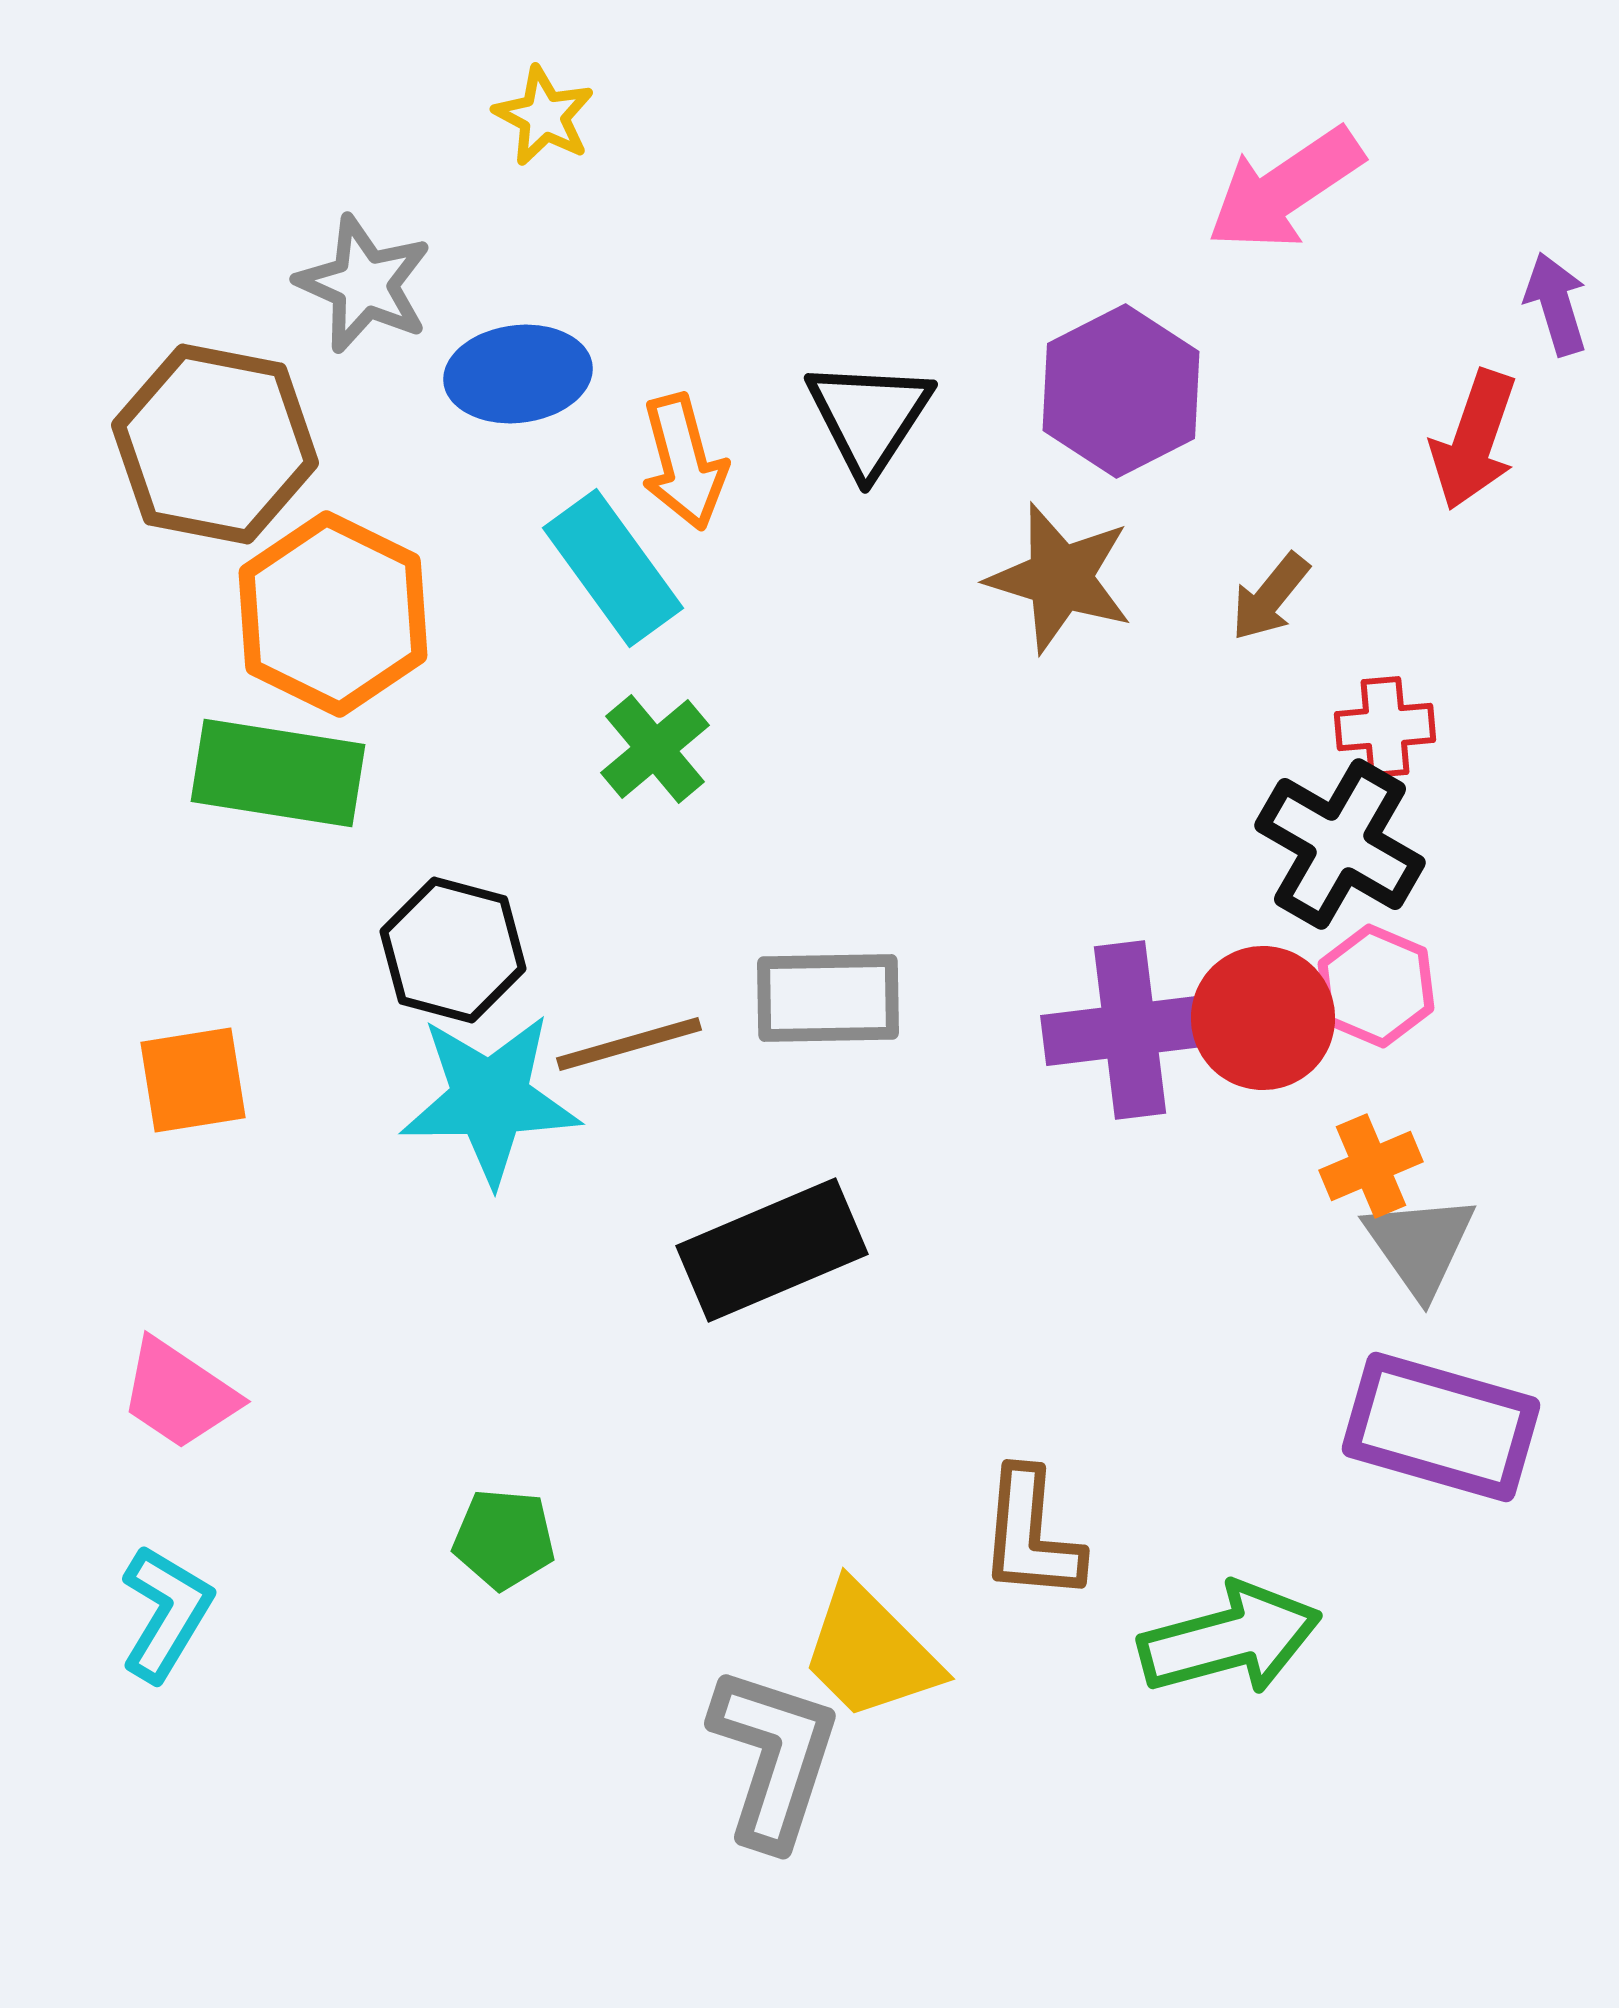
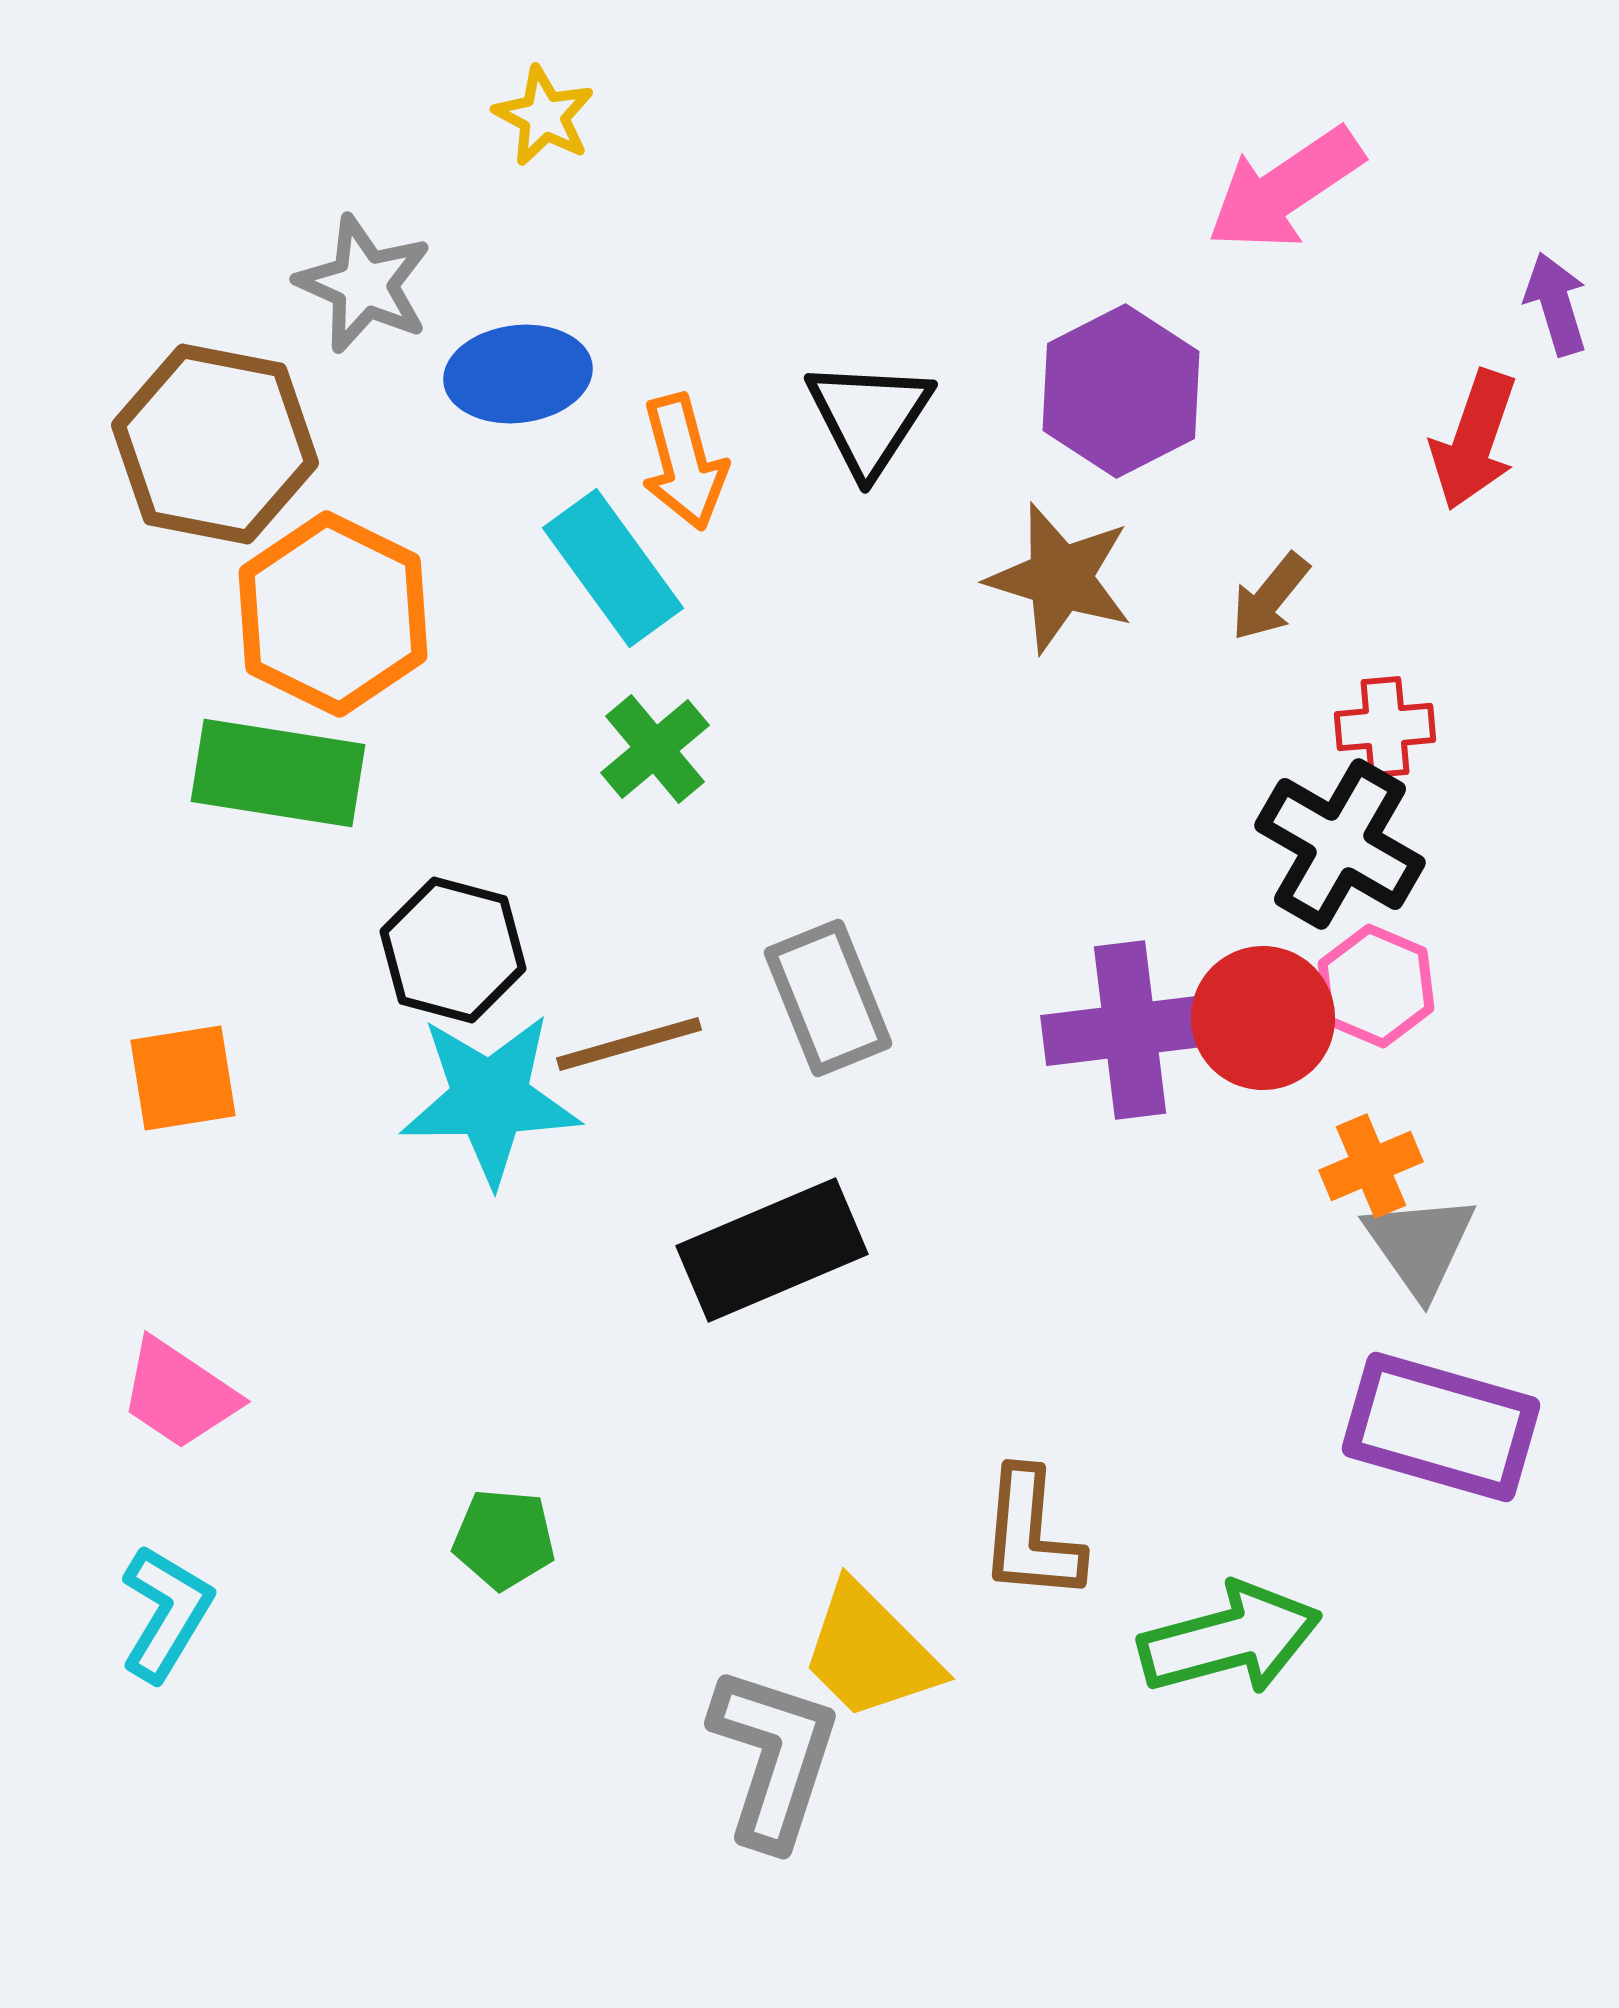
gray rectangle: rotated 69 degrees clockwise
orange square: moved 10 px left, 2 px up
